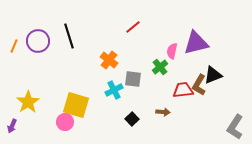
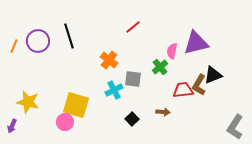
yellow star: rotated 25 degrees counterclockwise
